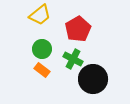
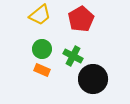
red pentagon: moved 3 px right, 10 px up
green cross: moved 3 px up
orange rectangle: rotated 14 degrees counterclockwise
